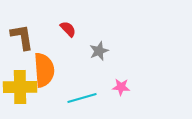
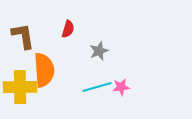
red semicircle: rotated 60 degrees clockwise
brown L-shape: moved 1 px right, 1 px up
pink star: rotated 12 degrees counterclockwise
cyan line: moved 15 px right, 11 px up
